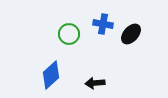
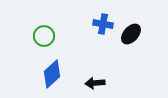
green circle: moved 25 px left, 2 px down
blue diamond: moved 1 px right, 1 px up
